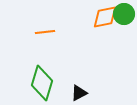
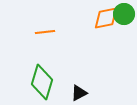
orange diamond: moved 1 px right, 1 px down
green diamond: moved 1 px up
